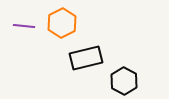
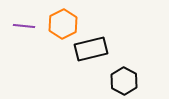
orange hexagon: moved 1 px right, 1 px down
black rectangle: moved 5 px right, 9 px up
